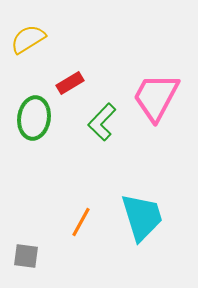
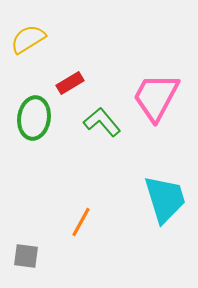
green L-shape: rotated 96 degrees clockwise
cyan trapezoid: moved 23 px right, 18 px up
